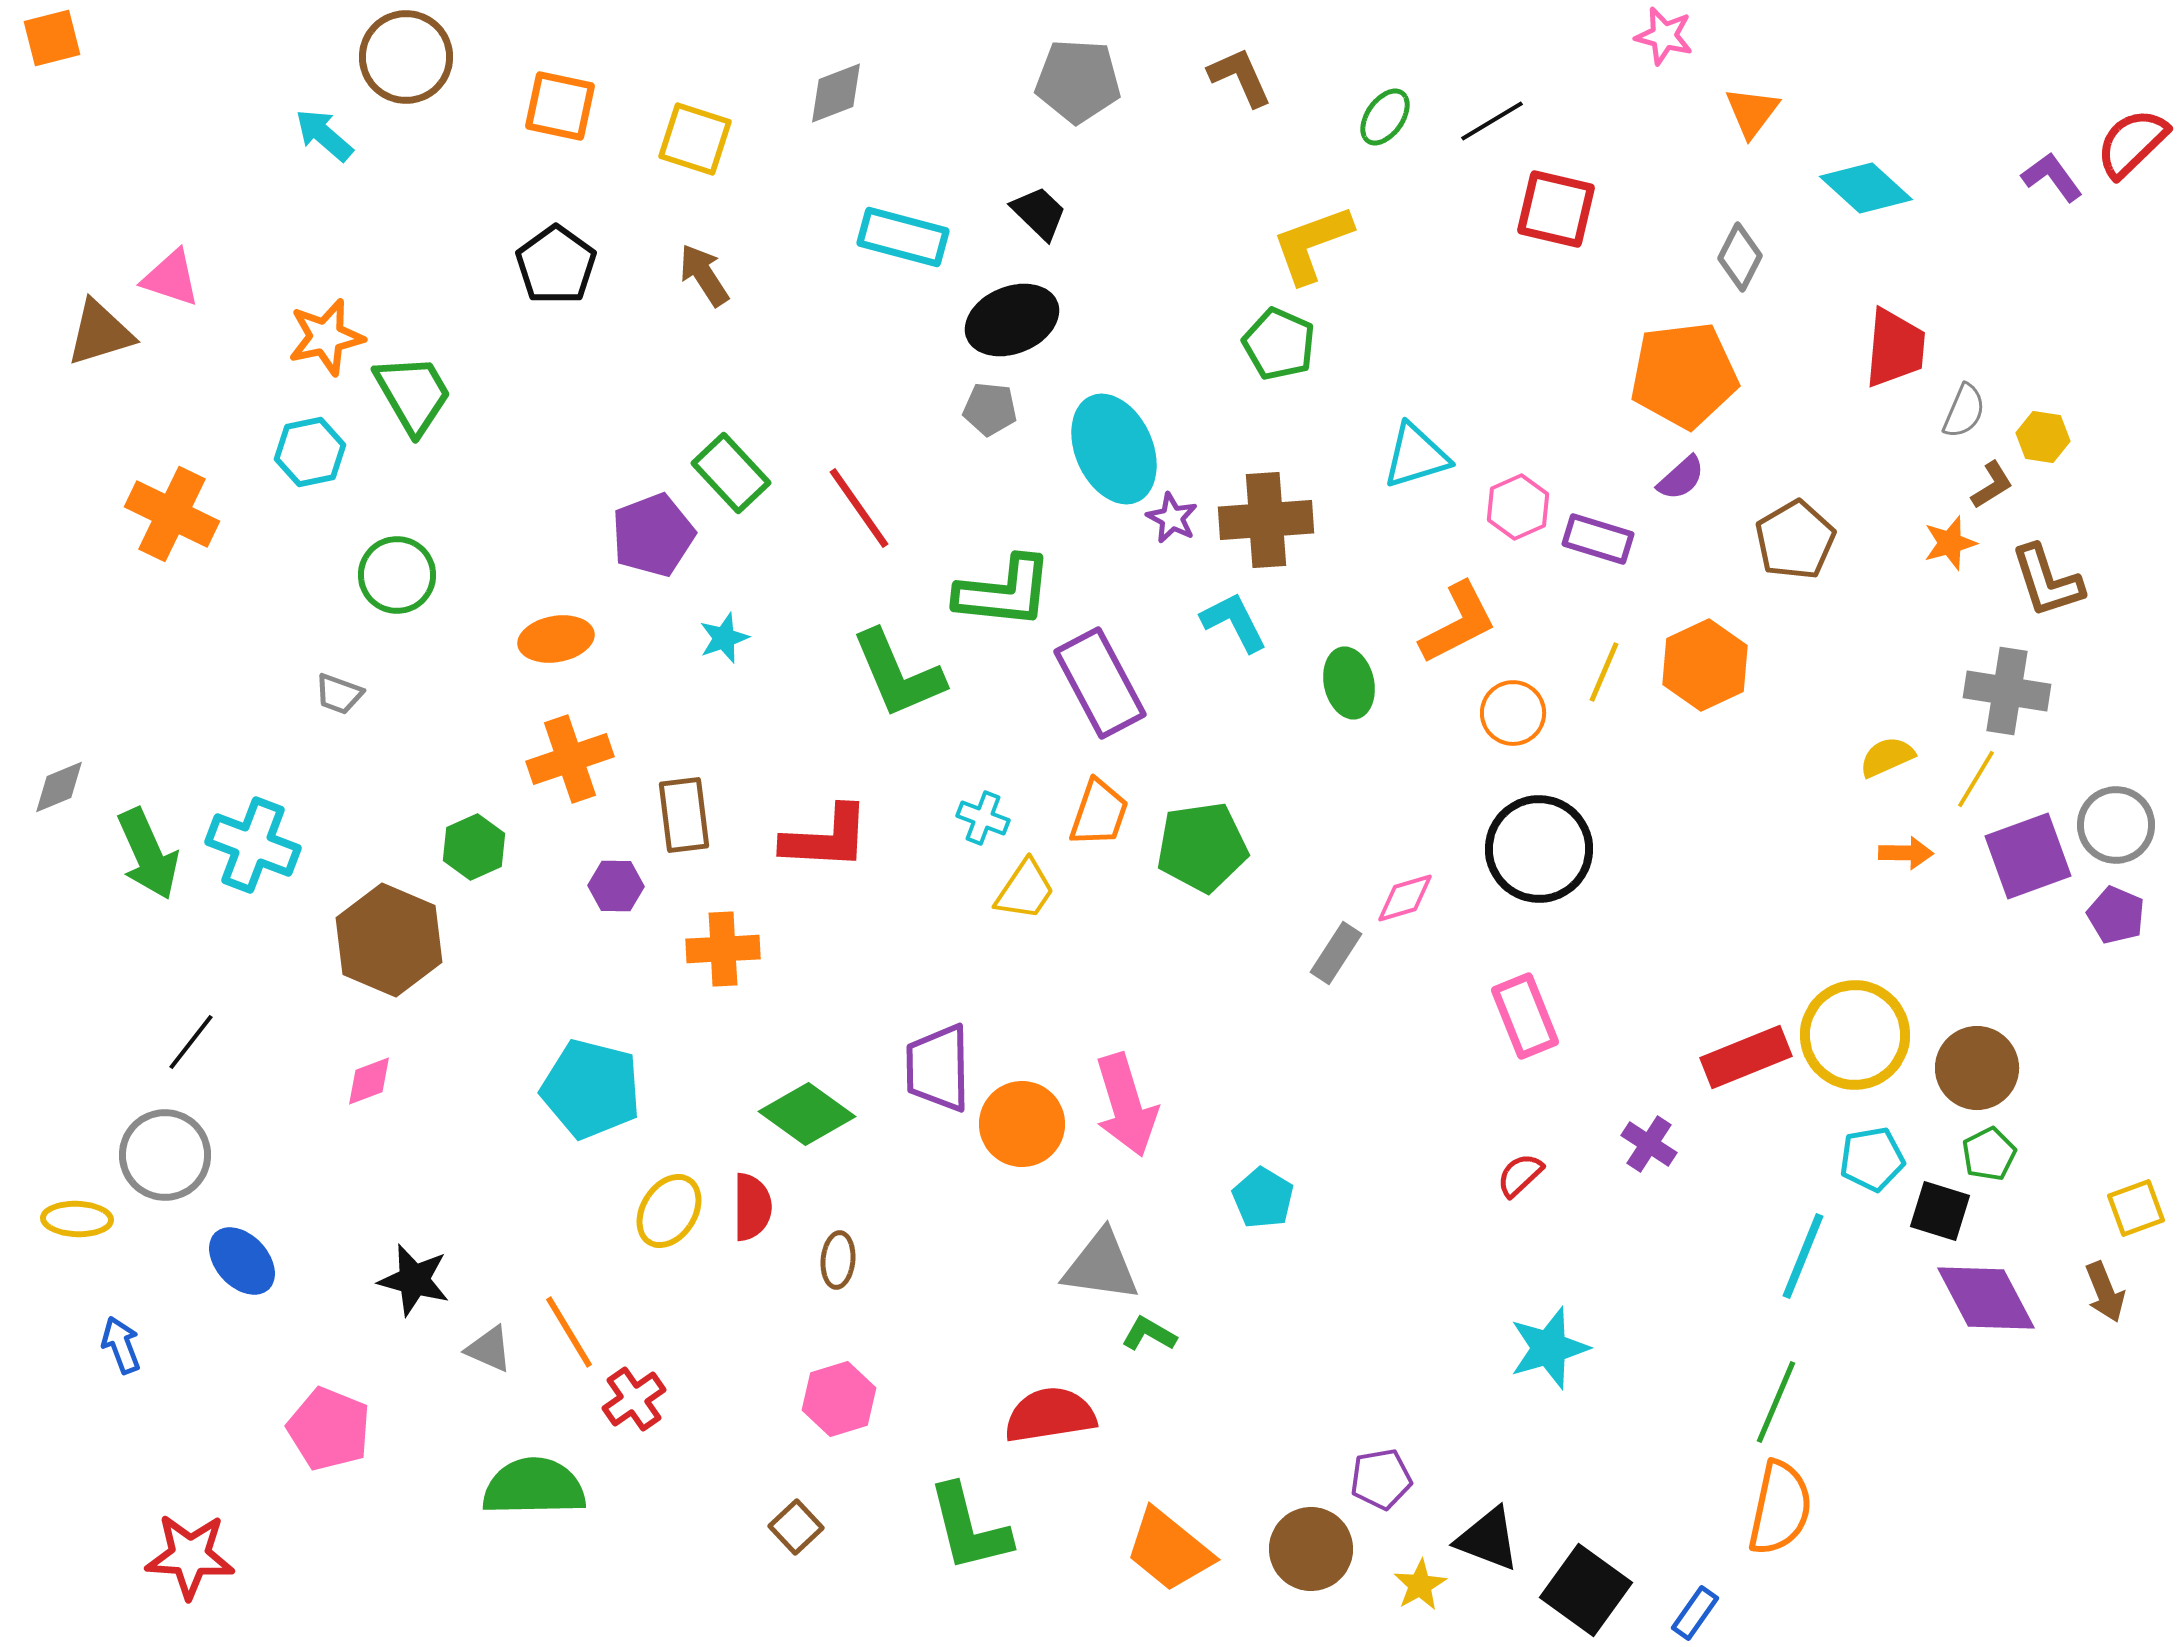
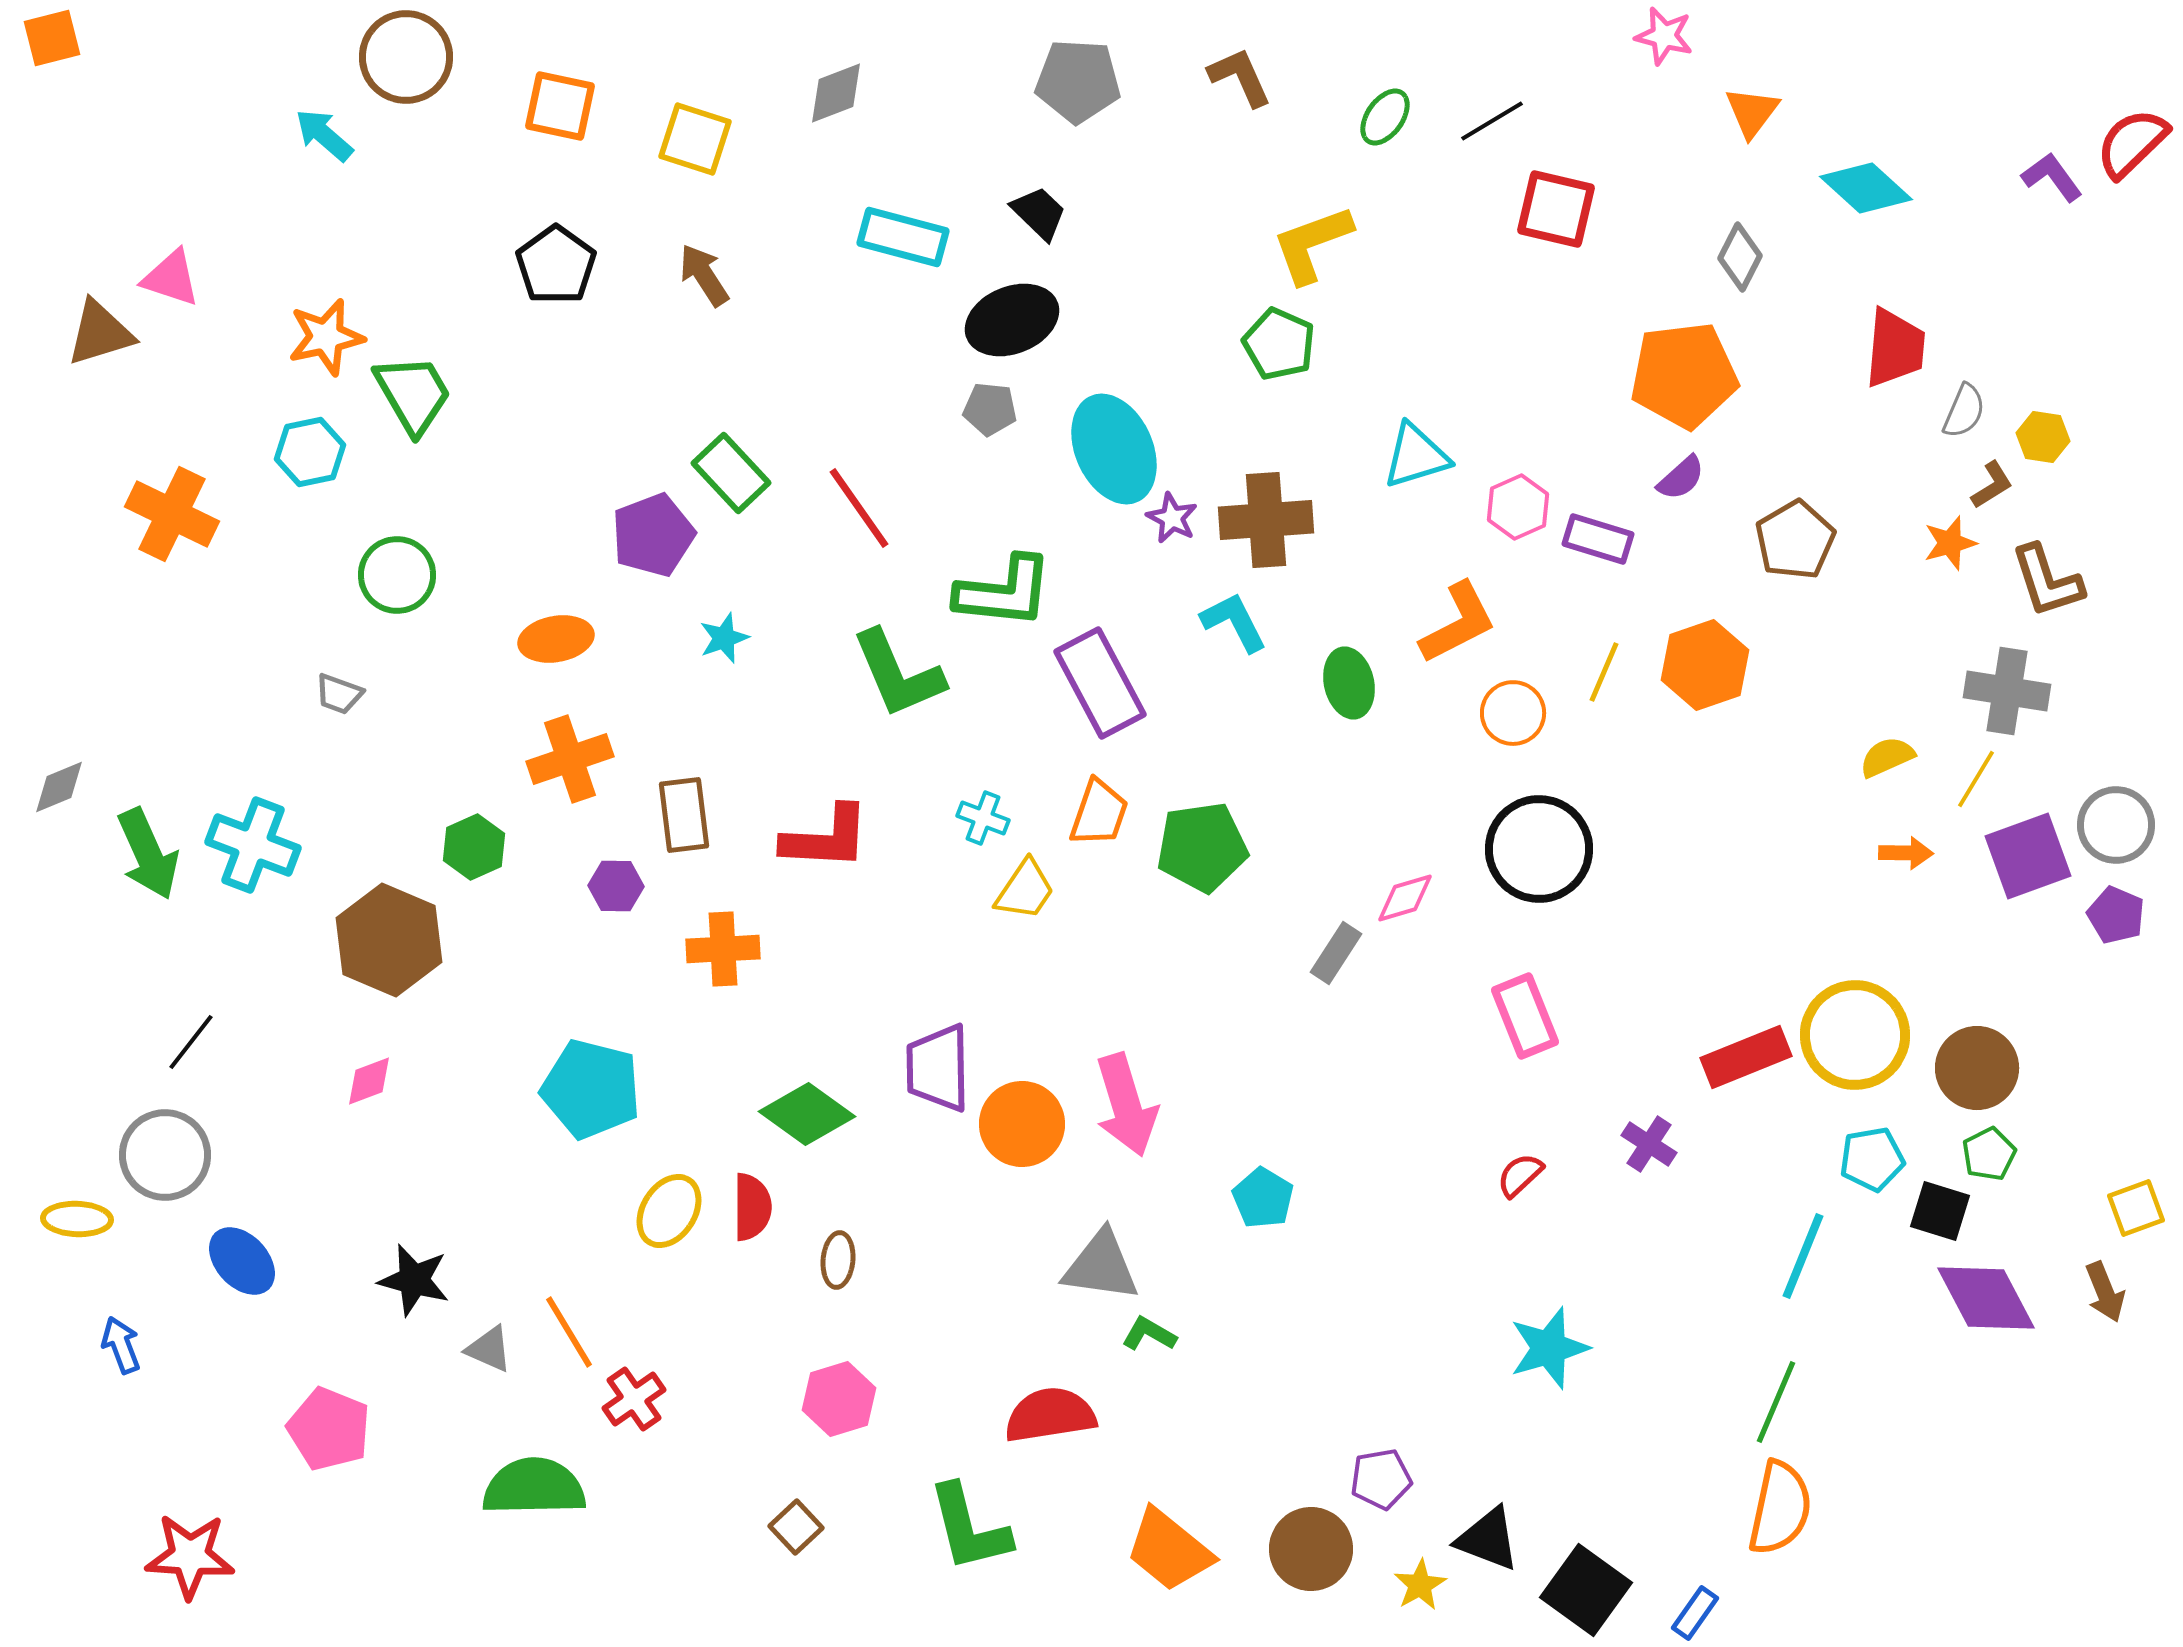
orange hexagon at (1705, 665): rotated 6 degrees clockwise
